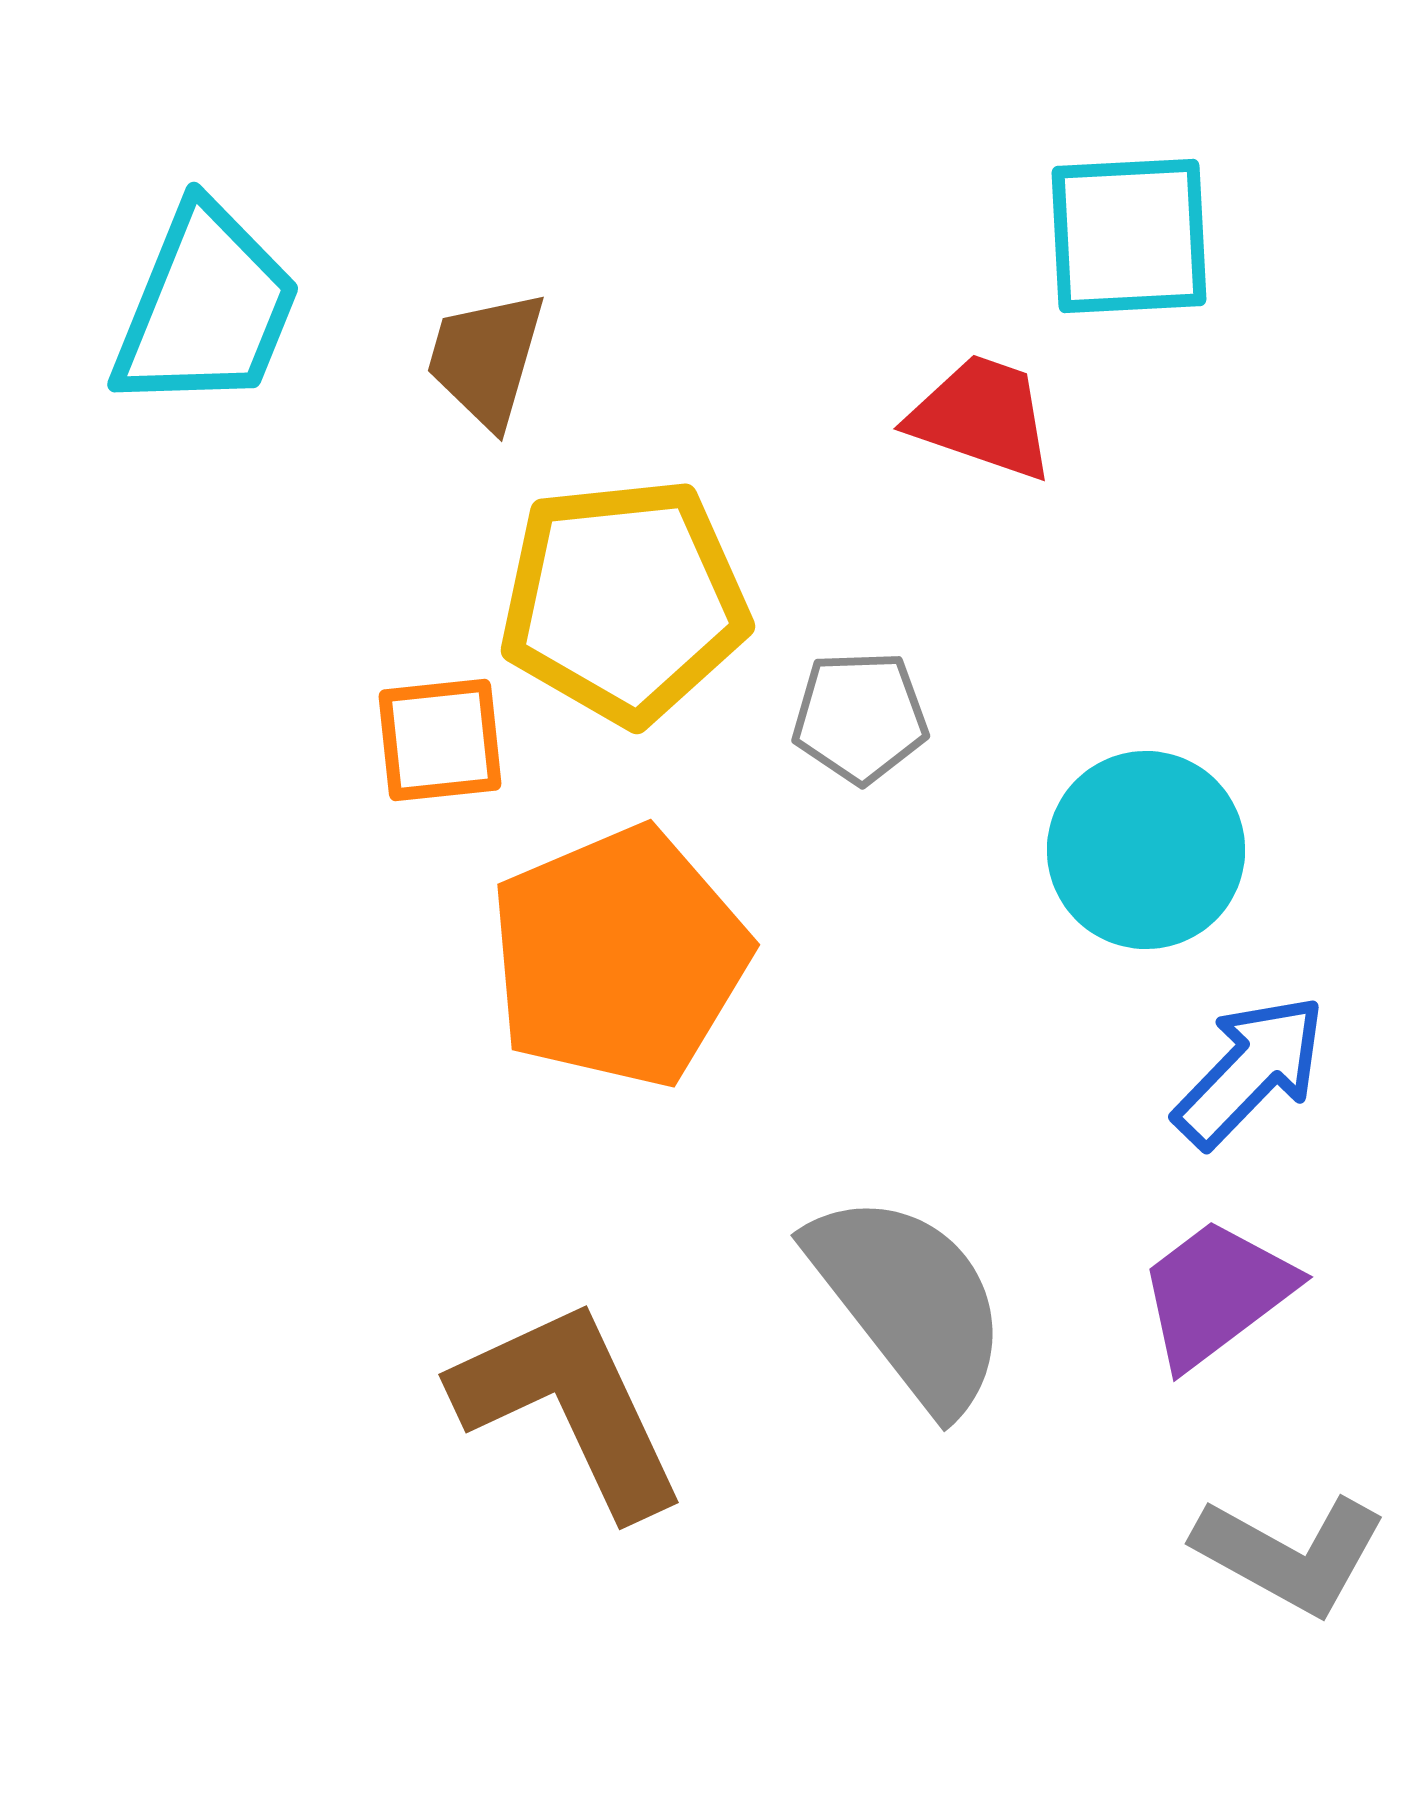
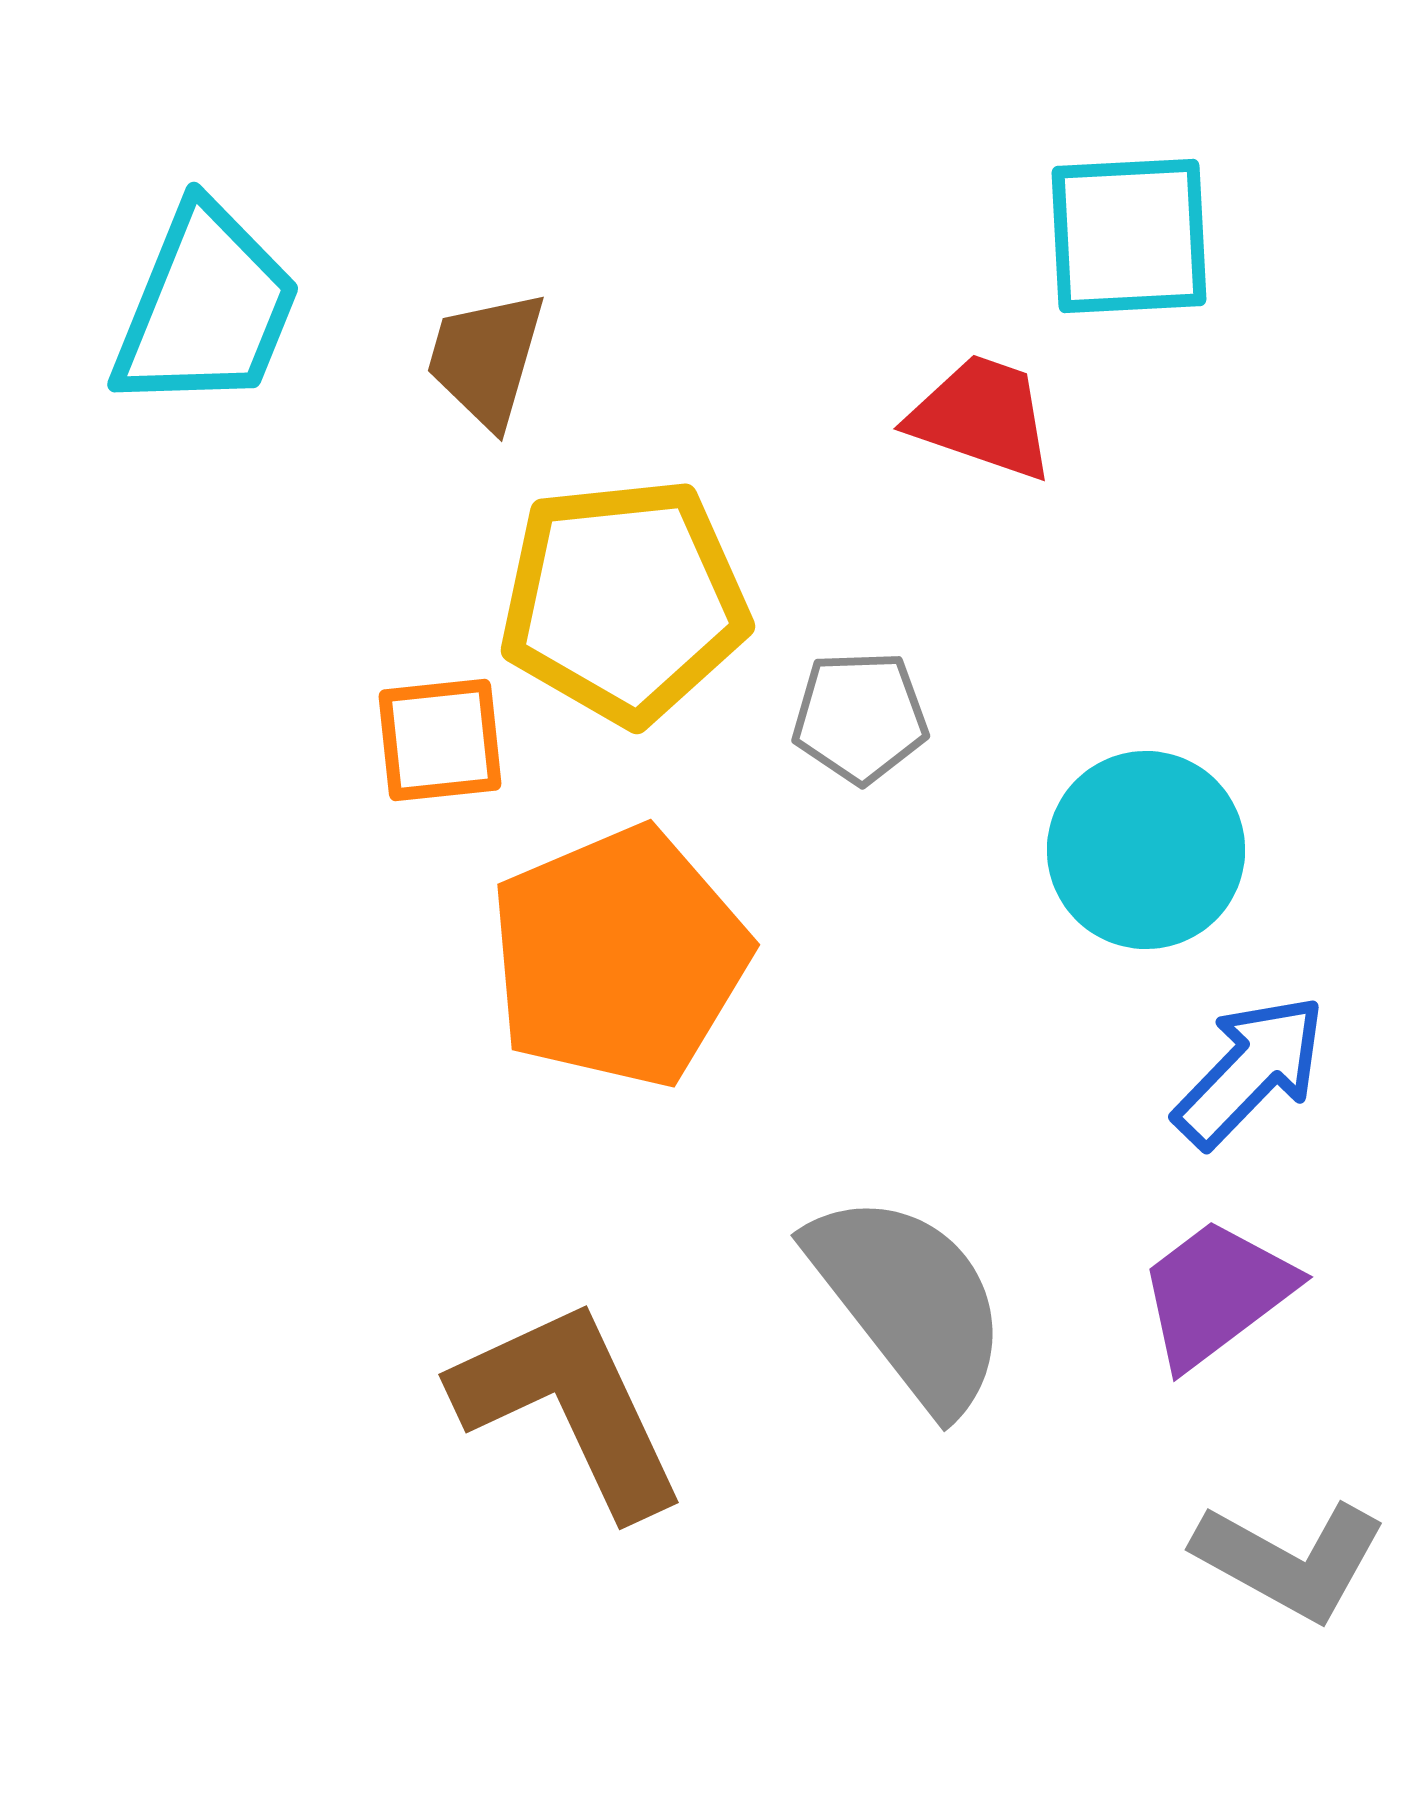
gray L-shape: moved 6 px down
